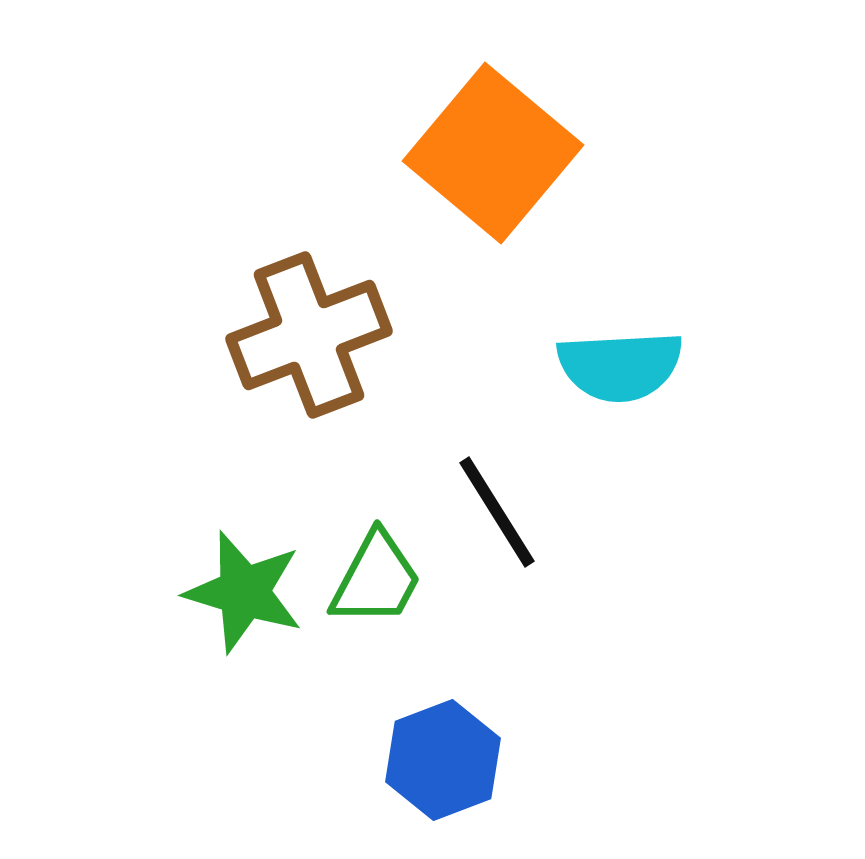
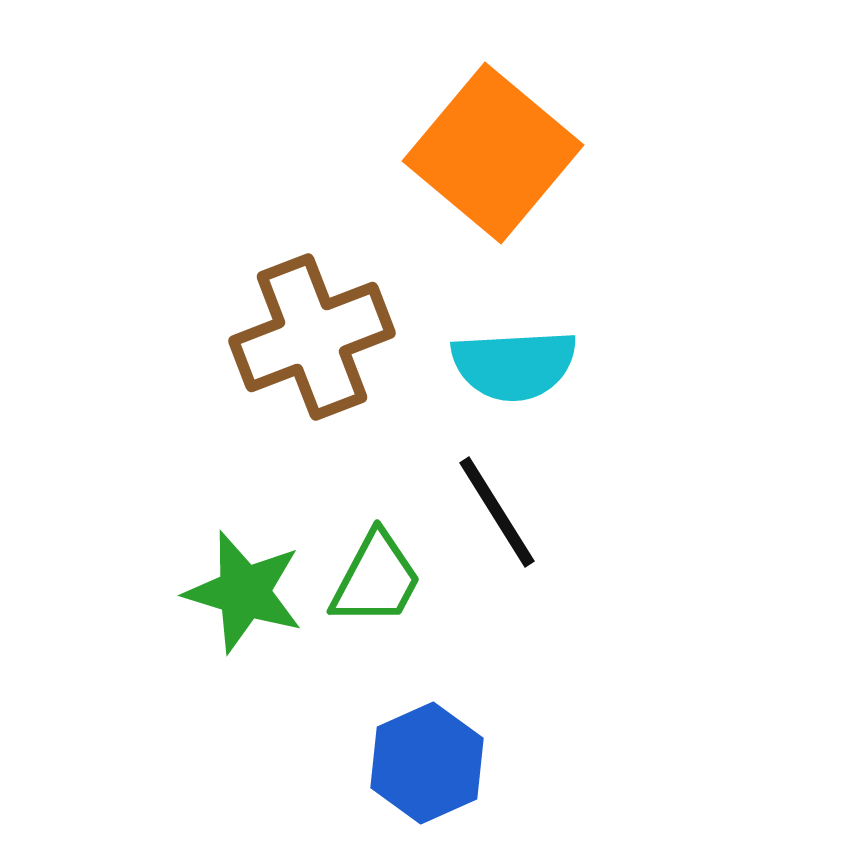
brown cross: moved 3 px right, 2 px down
cyan semicircle: moved 106 px left, 1 px up
blue hexagon: moved 16 px left, 3 px down; rotated 3 degrees counterclockwise
